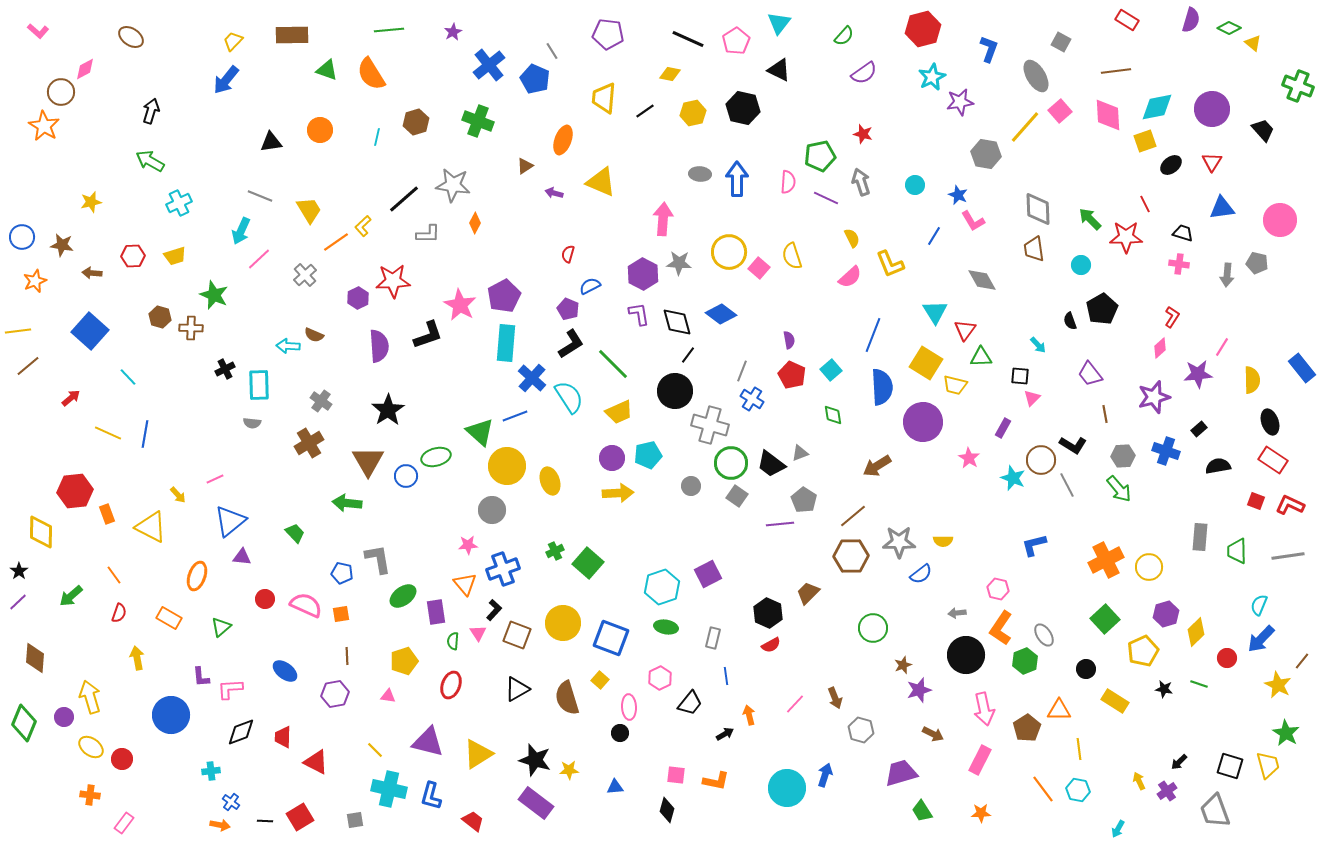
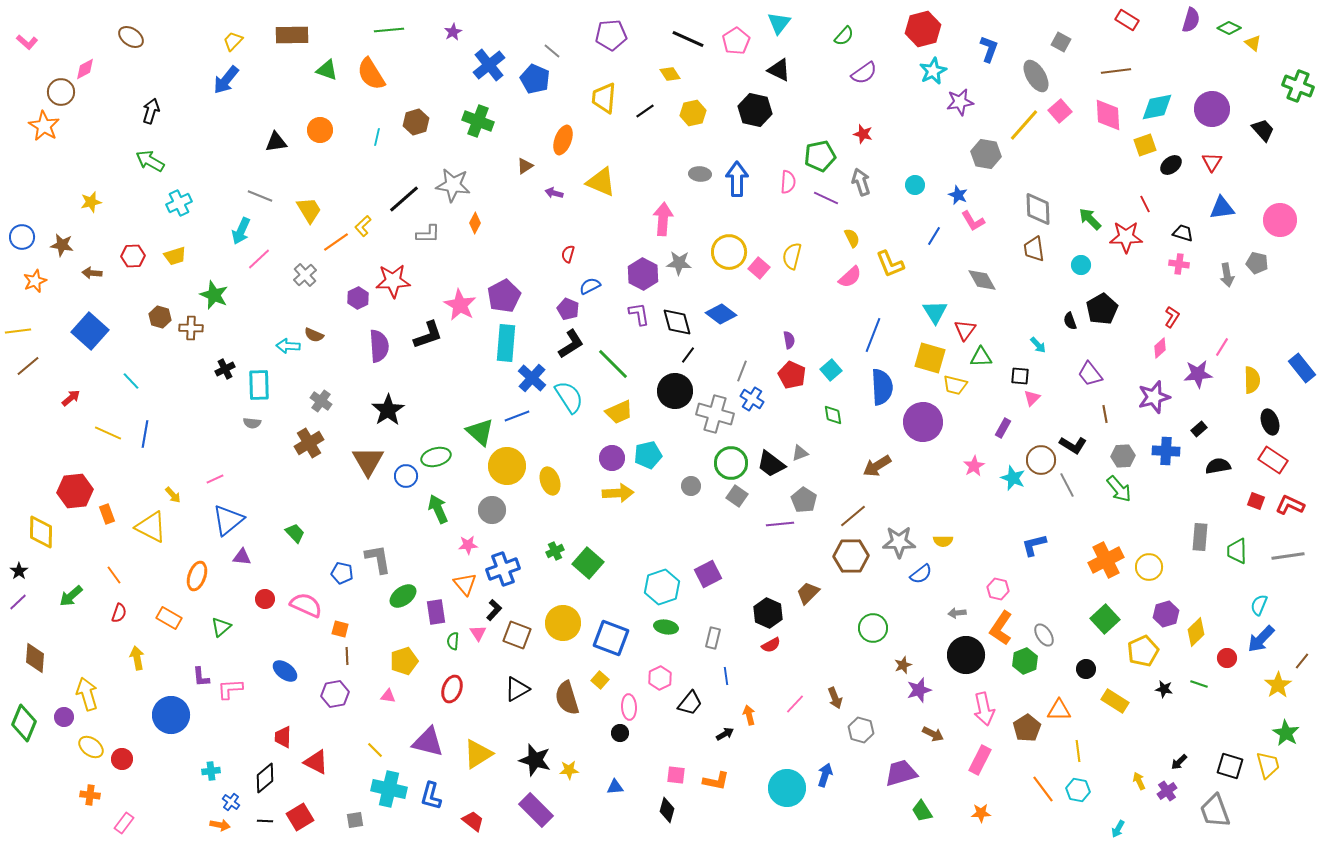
pink L-shape at (38, 31): moved 11 px left, 11 px down
purple pentagon at (608, 34): moved 3 px right, 1 px down; rotated 12 degrees counterclockwise
gray line at (552, 51): rotated 18 degrees counterclockwise
yellow diamond at (670, 74): rotated 45 degrees clockwise
cyan star at (932, 77): moved 1 px right, 6 px up
black hexagon at (743, 108): moved 12 px right, 2 px down
yellow line at (1025, 127): moved 1 px left, 2 px up
yellow square at (1145, 141): moved 4 px down
black triangle at (271, 142): moved 5 px right
yellow semicircle at (792, 256): rotated 32 degrees clockwise
gray arrow at (1227, 275): rotated 15 degrees counterclockwise
yellow square at (926, 363): moved 4 px right, 5 px up; rotated 16 degrees counterclockwise
cyan line at (128, 377): moved 3 px right, 4 px down
blue line at (515, 416): moved 2 px right
gray cross at (710, 425): moved 5 px right, 11 px up
blue cross at (1166, 451): rotated 16 degrees counterclockwise
pink star at (969, 458): moved 5 px right, 8 px down; rotated 10 degrees clockwise
yellow arrow at (178, 495): moved 5 px left
green arrow at (347, 503): moved 91 px right, 6 px down; rotated 60 degrees clockwise
blue triangle at (230, 521): moved 2 px left, 1 px up
orange square at (341, 614): moved 1 px left, 15 px down; rotated 24 degrees clockwise
red ellipse at (451, 685): moved 1 px right, 4 px down
yellow star at (1278, 685): rotated 12 degrees clockwise
yellow arrow at (90, 697): moved 3 px left, 3 px up
black diamond at (241, 732): moved 24 px right, 46 px down; rotated 20 degrees counterclockwise
yellow line at (1079, 749): moved 1 px left, 2 px down
purple rectangle at (536, 803): moved 7 px down; rotated 8 degrees clockwise
